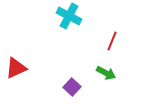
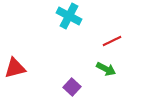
red line: rotated 42 degrees clockwise
red triangle: moved 1 px left; rotated 10 degrees clockwise
green arrow: moved 4 px up
